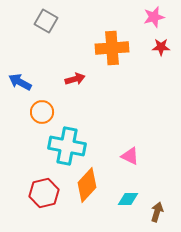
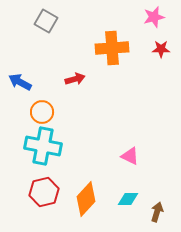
red star: moved 2 px down
cyan cross: moved 24 px left
orange diamond: moved 1 px left, 14 px down
red hexagon: moved 1 px up
